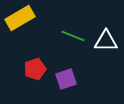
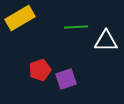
green line: moved 3 px right, 9 px up; rotated 25 degrees counterclockwise
red pentagon: moved 5 px right, 1 px down
